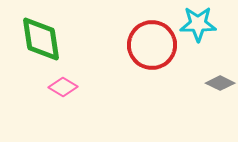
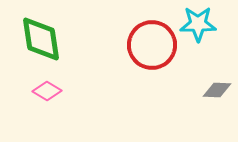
gray diamond: moved 3 px left, 7 px down; rotated 24 degrees counterclockwise
pink diamond: moved 16 px left, 4 px down
